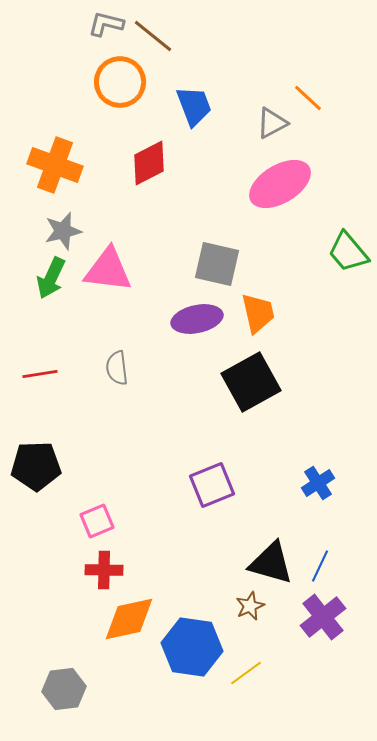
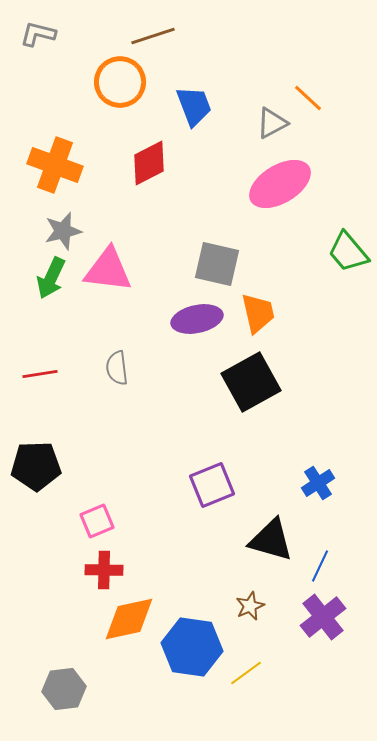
gray L-shape: moved 68 px left, 10 px down
brown line: rotated 57 degrees counterclockwise
black triangle: moved 23 px up
